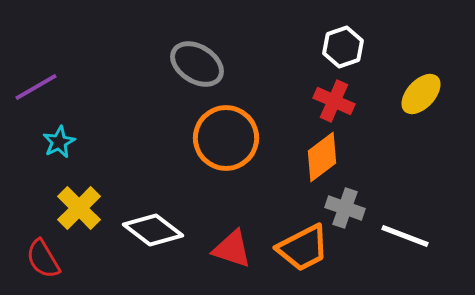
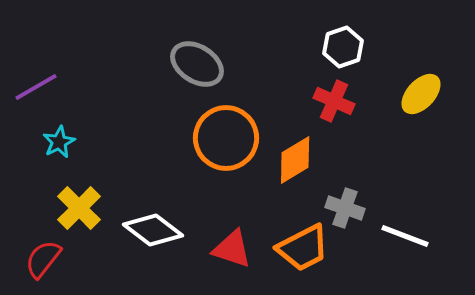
orange diamond: moved 27 px left, 3 px down; rotated 6 degrees clockwise
red semicircle: rotated 69 degrees clockwise
